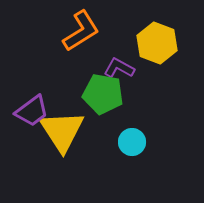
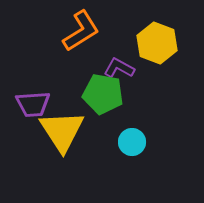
purple trapezoid: moved 1 px right, 7 px up; rotated 33 degrees clockwise
